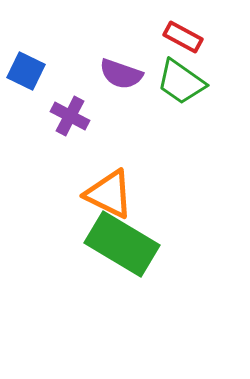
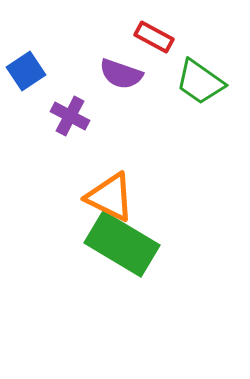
red rectangle: moved 29 px left
blue square: rotated 30 degrees clockwise
green trapezoid: moved 19 px right
orange triangle: moved 1 px right, 3 px down
